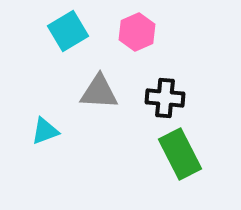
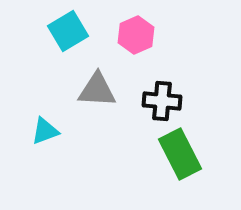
pink hexagon: moved 1 px left, 3 px down
gray triangle: moved 2 px left, 2 px up
black cross: moved 3 px left, 3 px down
